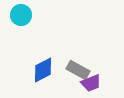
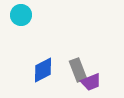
gray rectangle: rotated 40 degrees clockwise
purple trapezoid: moved 1 px up
